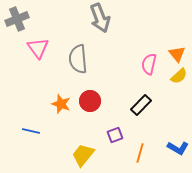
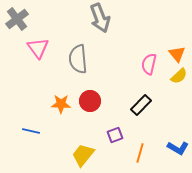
gray cross: rotated 15 degrees counterclockwise
orange star: rotated 18 degrees counterclockwise
